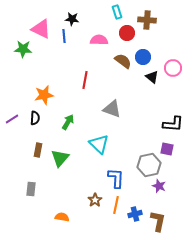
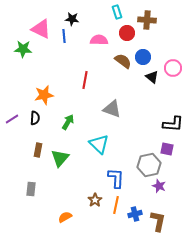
orange semicircle: moved 3 px right; rotated 40 degrees counterclockwise
